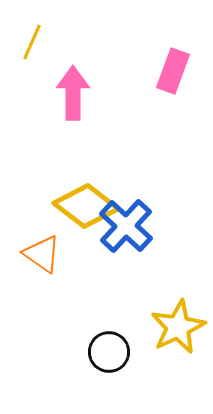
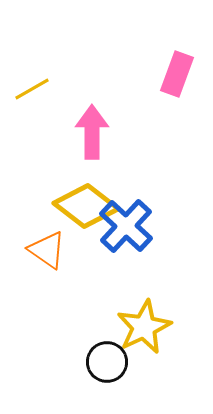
yellow line: moved 47 px down; rotated 36 degrees clockwise
pink rectangle: moved 4 px right, 3 px down
pink arrow: moved 19 px right, 39 px down
orange triangle: moved 5 px right, 4 px up
yellow star: moved 34 px left
black circle: moved 2 px left, 10 px down
